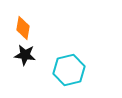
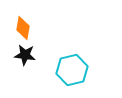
cyan hexagon: moved 3 px right
